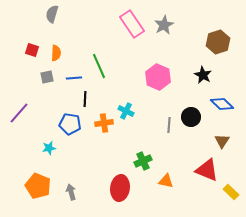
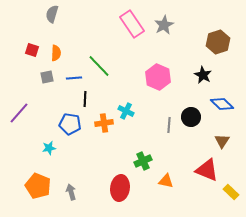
green line: rotated 20 degrees counterclockwise
